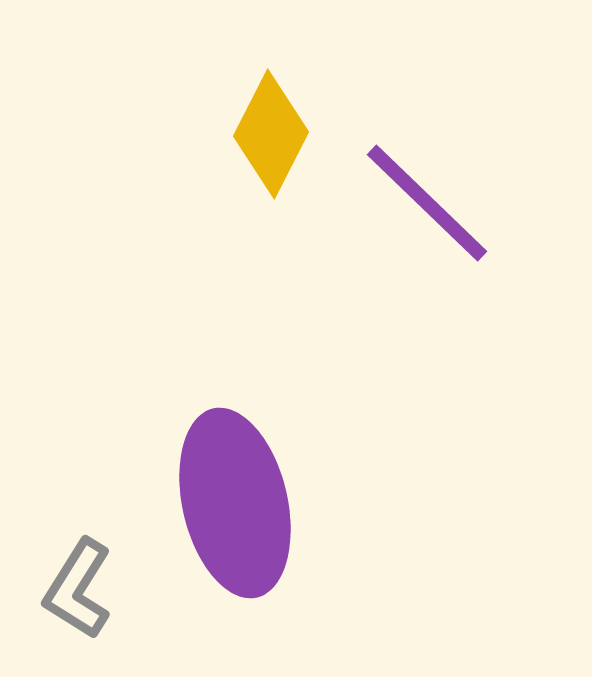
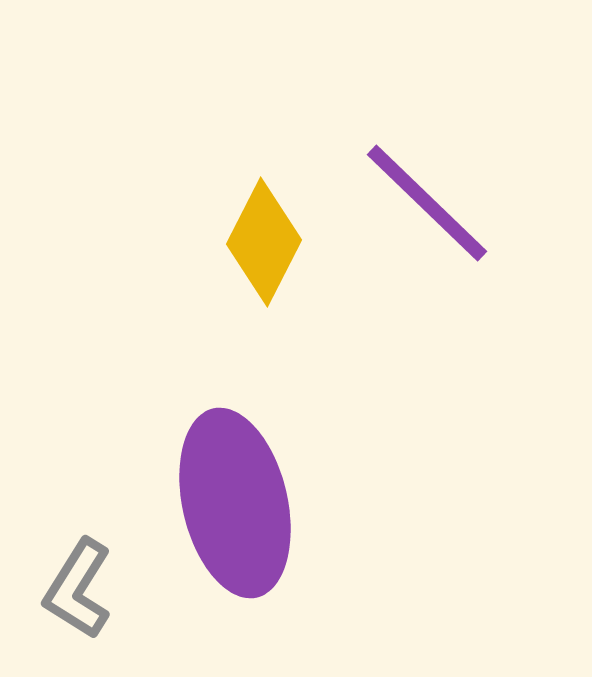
yellow diamond: moved 7 px left, 108 px down
